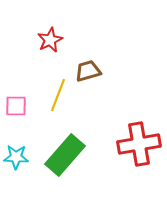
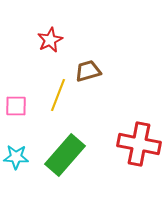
red cross: rotated 21 degrees clockwise
